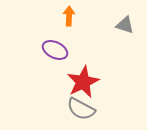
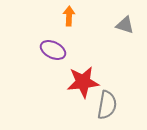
purple ellipse: moved 2 px left
red star: rotated 20 degrees clockwise
gray semicircle: moved 26 px right, 4 px up; rotated 108 degrees counterclockwise
